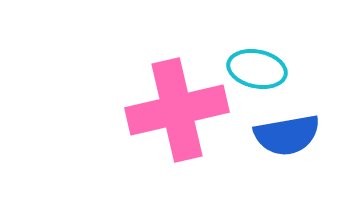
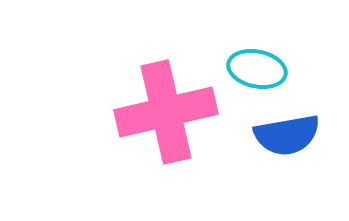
pink cross: moved 11 px left, 2 px down
